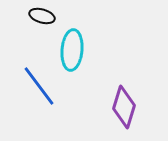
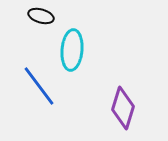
black ellipse: moved 1 px left
purple diamond: moved 1 px left, 1 px down
